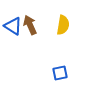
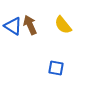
yellow semicircle: rotated 132 degrees clockwise
blue square: moved 4 px left, 5 px up; rotated 21 degrees clockwise
